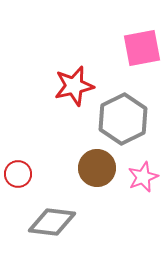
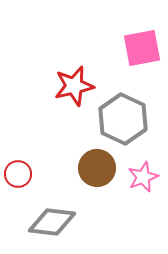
gray hexagon: rotated 9 degrees counterclockwise
